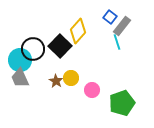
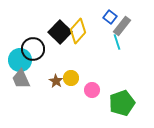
black square: moved 14 px up
gray trapezoid: moved 1 px right, 1 px down
